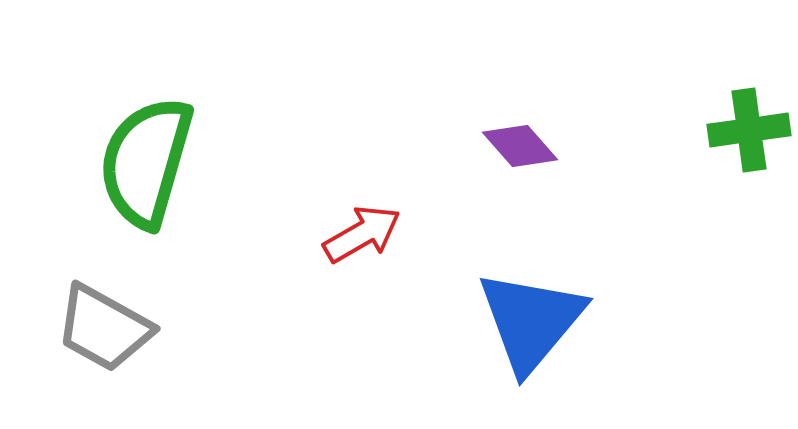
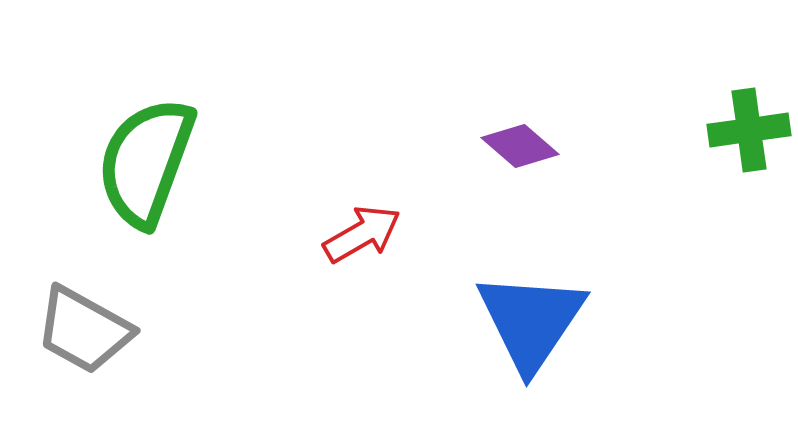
purple diamond: rotated 8 degrees counterclockwise
green semicircle: rotated 4 degrees clockwise
blue triangle: rotated 6 degrees counterclockwise
gray trapezoid: moved 20 px left, 2 px down
